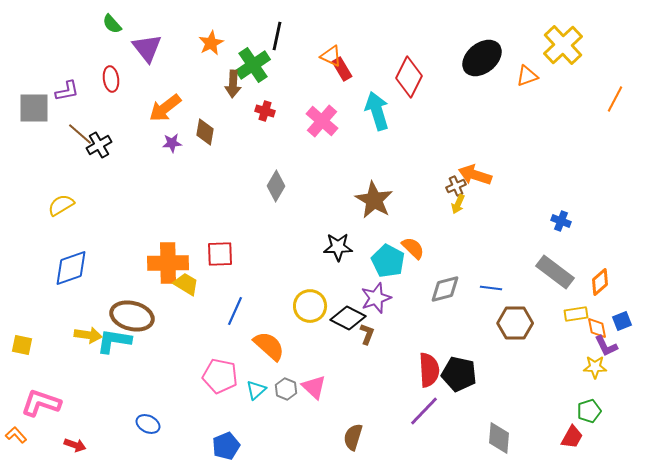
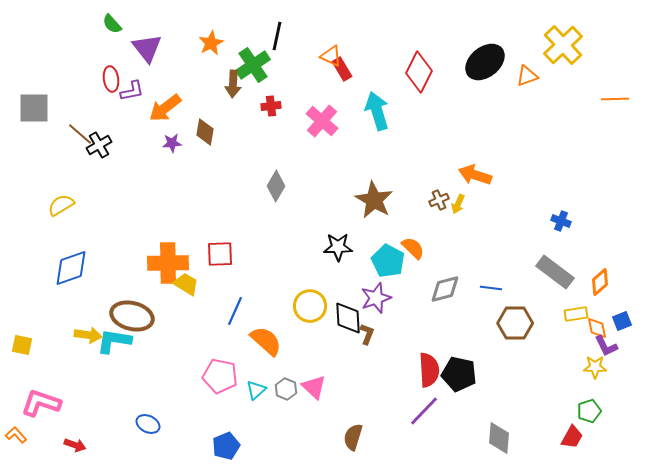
black ellipse at (482, 58): moved 3 px right, 4 px down
red diamond at (409, 77): moved 10 px right, 5 px up
purple L-shape at (67, 91): moved 65 px right
orange line at (615, 99): rotated 60 degrees clockwise
red cross at (265, 111): moved 6 px right, 5 px up; rotated 24 degrees counterclockwise
brown cross at (456, 186): moved 17 px left, 14 px down
black diamond at (348, 318): rotated 60 degrees clockwise
orange semicircle at (269, 346): moved 3 px left, 5 px up
